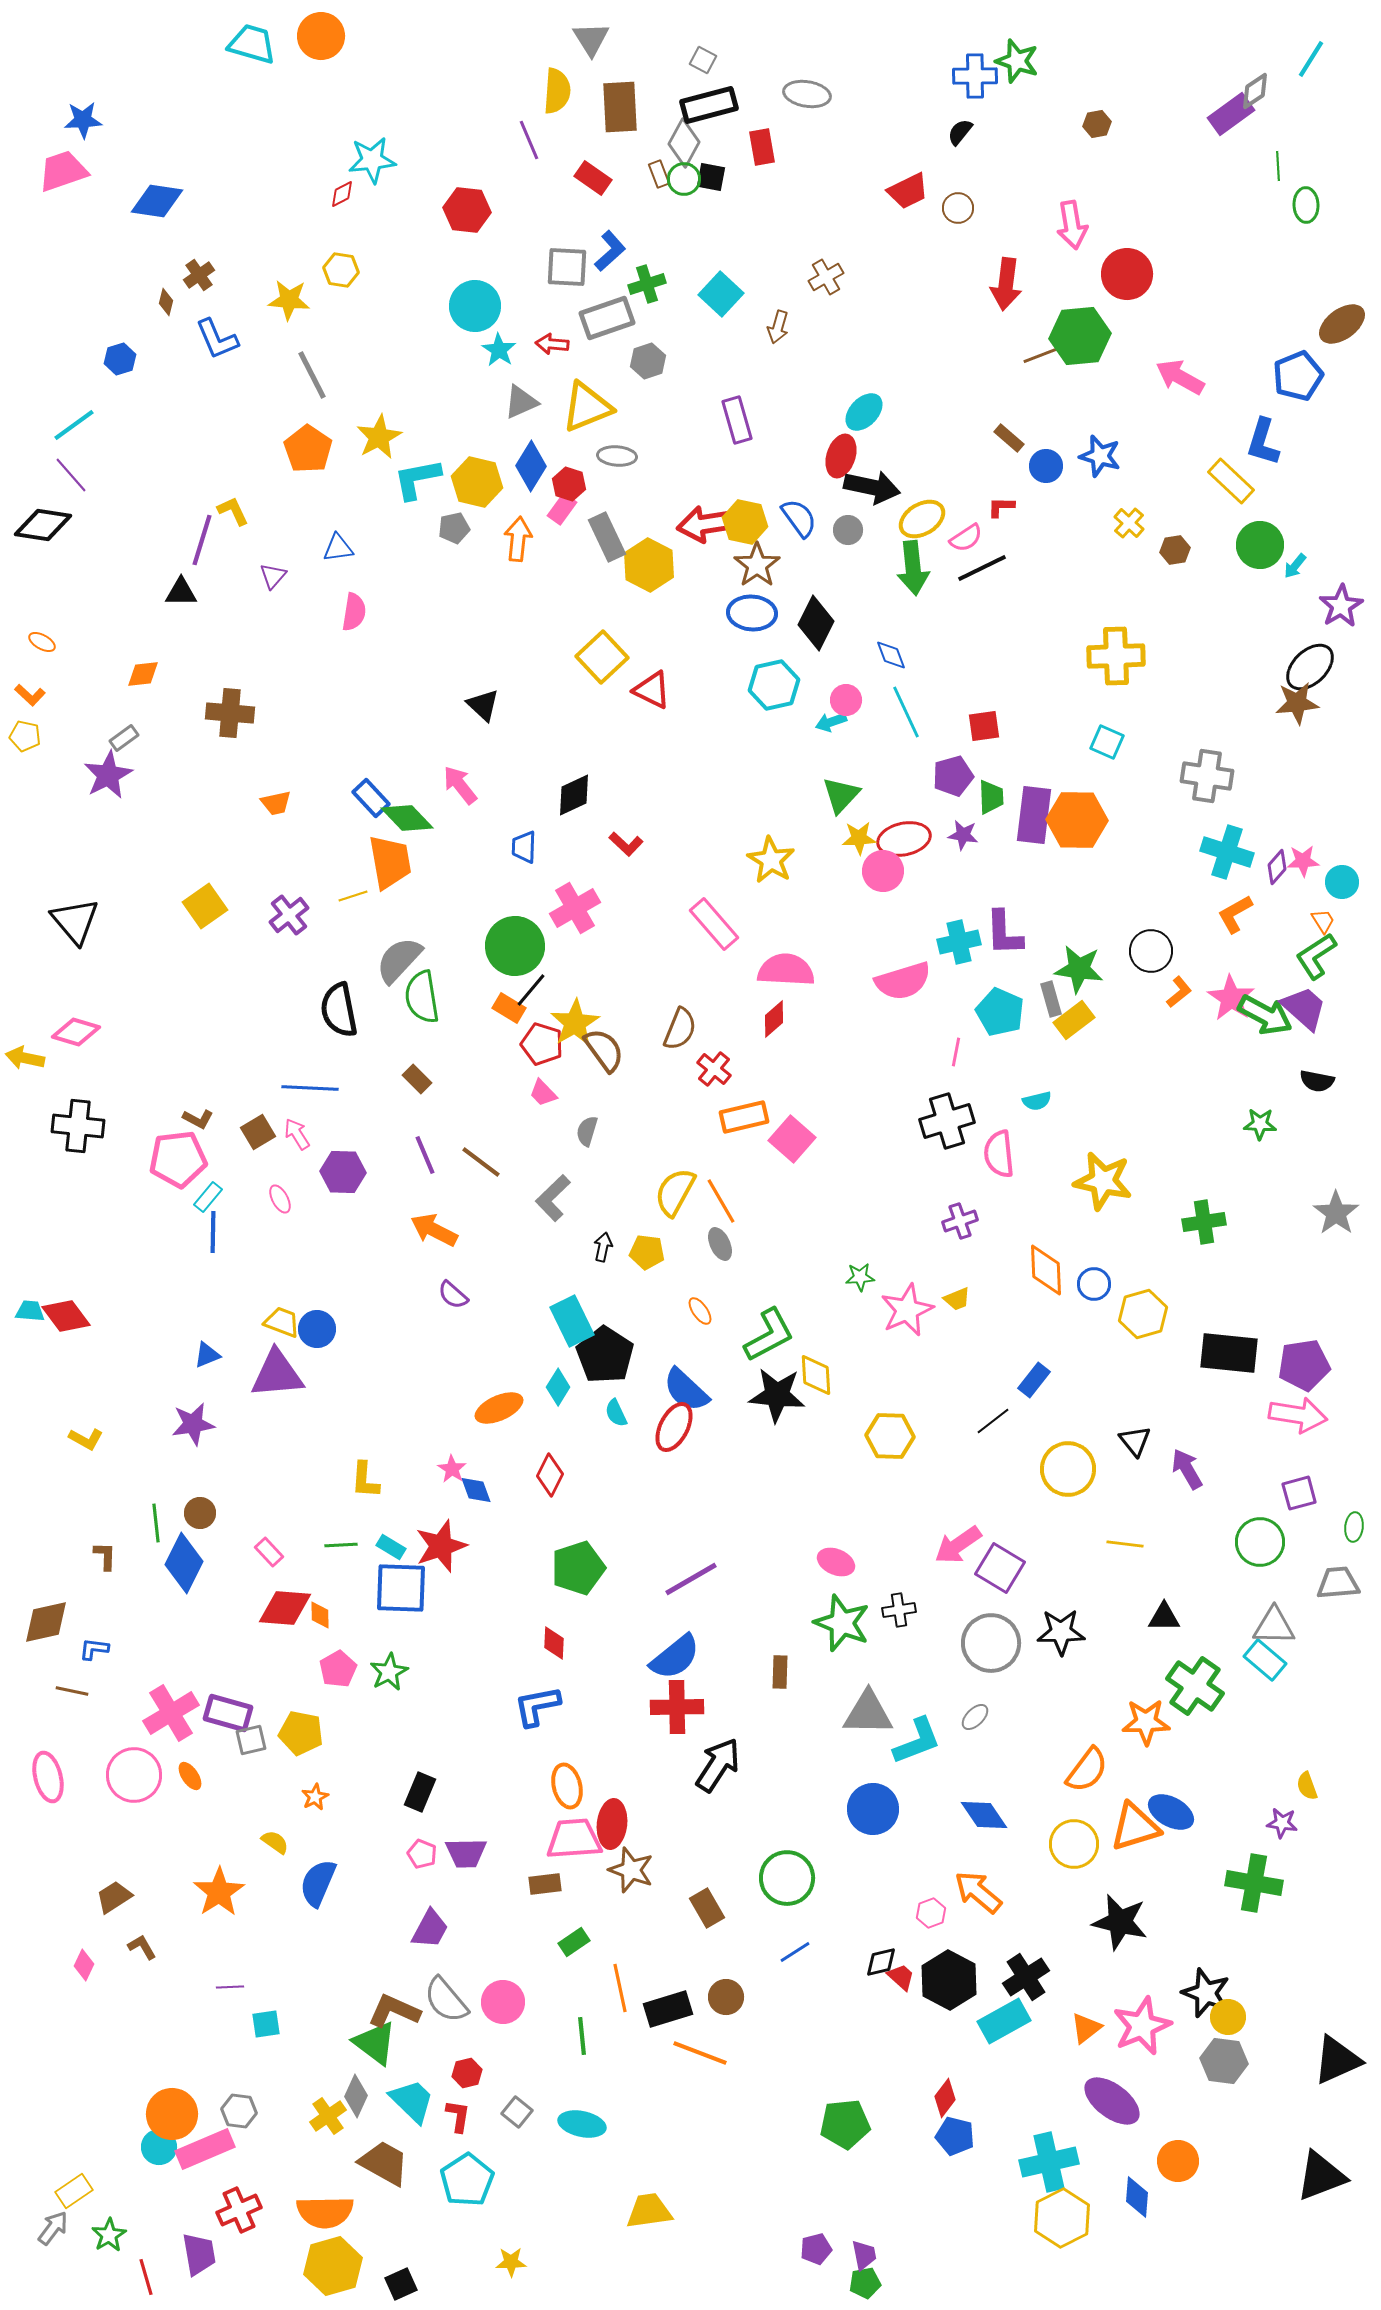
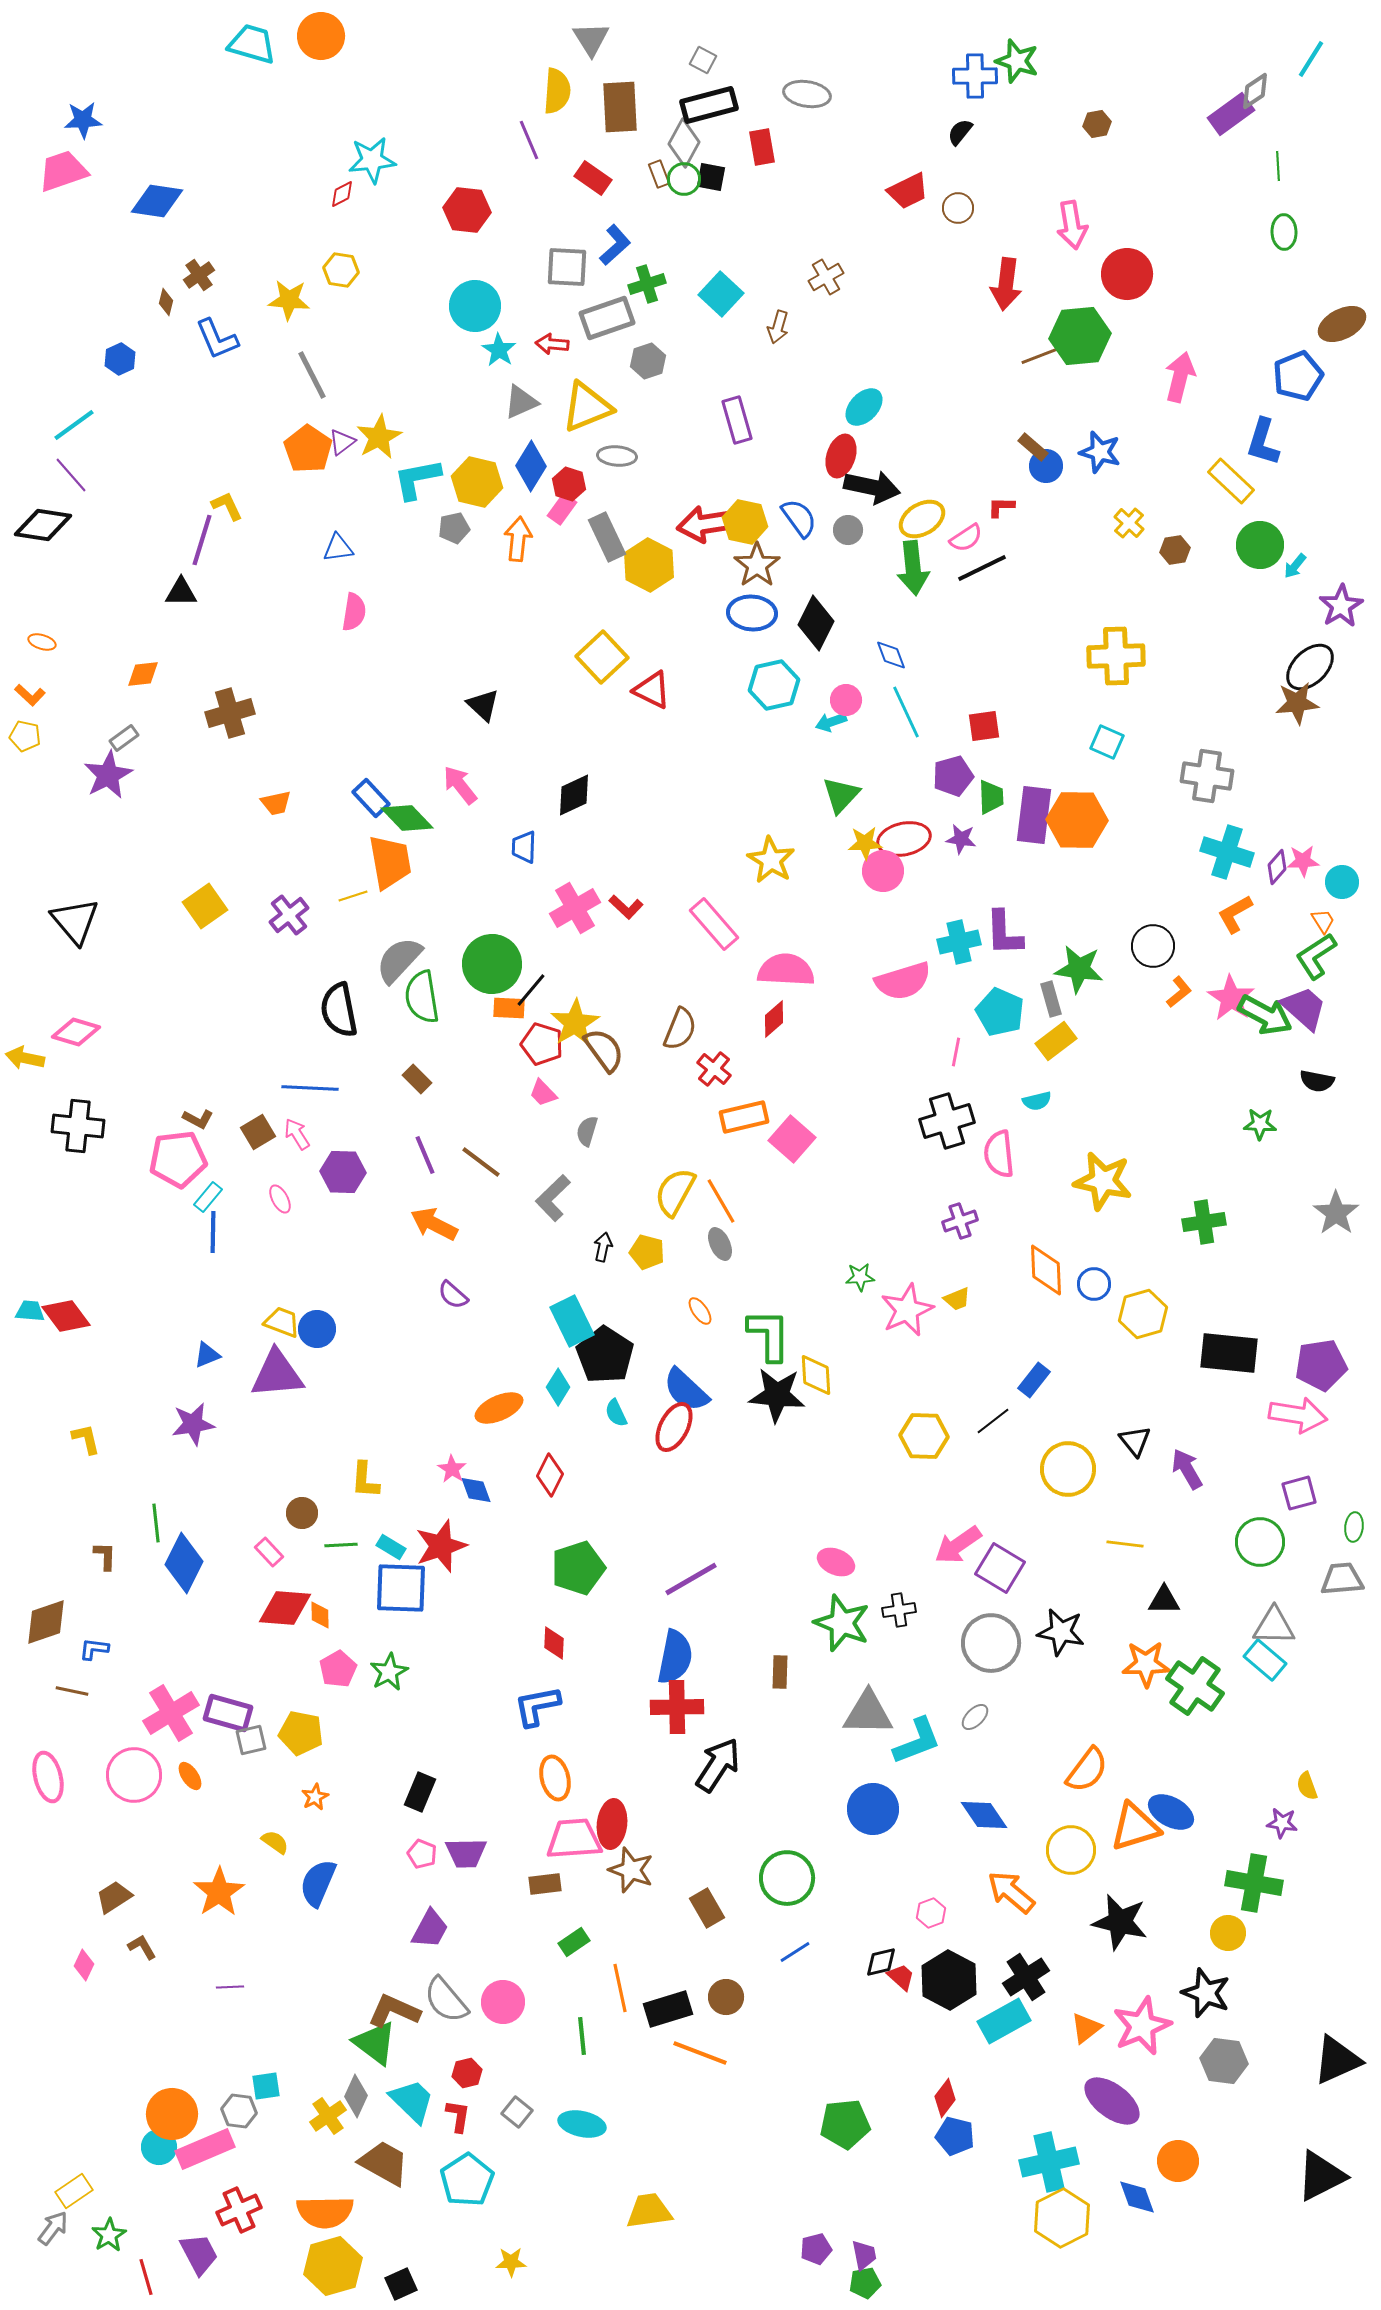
green ellipse at (1306, 205): moved 22 px left, 27 px down
blue L-shape at (610, 251): moved 5 px right, 6 px up
brown ellipse at (1342, 324): rotated 9 degrees clockwise
brown line at (1044, 354): moved 2 px left, 1 px down
blue hexagon at (120, 359): rotated 8 degrees counterclockwise
pink arrow at (1180, 377): rotated 75 degrees clockwise
cyan ellipse at (864, 412): moved 5 px up
brown rectangle at (1009, 438): moved 24 px right, 9 px down
blue star at (1100, 456): moved 4 px up
yellow L-shape at (233, 511): moved 6 px left, 5 px up
purple triangle at (273, 576): moved 69 px right, 134 px up; rotated 12 degrees clockwise
orange ellipse at (42, 642): rotated 12 degrees counterclockwise
brown cross at (230, 713): rotated 21 degrees counterclockwise
purple star at (963, 835): moved 2 px left, 4 px down
yellow star at (859, 838): moved 6 px right, 5 px down
red L-shape at (626, 844): moved 63 px down
green circle at (515, 946): moved 23 px left, 18 px down
black circle at (1151, 951): moved 2 px right, 5 px up
orange rectangle at (509, 1008): rotated 28 degrees counterclockwise
yellow rectangle at (1074, 1020): moved 18 px left, 21 px down
orange arrow at (434, 1230): moved 6 px up
yellow pentagon at (647, 1252): rotated 8 degrees clockwise
green L-shape at (769, 1335): rotated 62 degrees counterclockwise
purple pentagon at (1304, 1365): moved 17 px right
yellow hexagon at (890, 1436): moved 34 px right
yellow L-shape at (86, 1439): rotated 132 degrees counterclockwise
brown circle at (200, 1513): moved 102 px right
gray trapezoid at (1338, 1583): moved 4 px right, 4 px up
black triangle at (1164, 1617): moved 17 px up
brown diamond at (46, 1622): rotated 6 degrees counterclockwise
black star at (1061, 1632): rotated 12 degrees clockwise
blue semicircle at (675, 1657): rotated 40 degrees counterclockwise
orange star at (1146, 1722): moved 58 px up
orange ellipse at (567, 1786): moved 12 px left, 8 px up
yellow circle at (1074, 1844): moved 3 px left, 6 px down
orange arrow at (978, 1892): moved 33 px right
yellow circle at (1228, 2017): moved 84 px up
cyan square at (266, 2024): moved 62 px down
black triangle at (1321, 2176): rotated 6 degrees counterclockwise
blue diamond at (1137, 2197): rotated 24 degrees counterclockwise
purple trapezoid at (199, 2254): rotated 18 degrees counterclockwise
